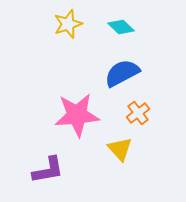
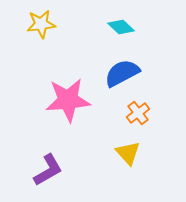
yellow star: moved 27 px left; rotated 12 degrees clockwise
pink star: moved 9 px left, 15 px up
yellow triangle: moved 8 px right, 4 px down
purple L-shape: rotated 20 degrees counterclockwise
